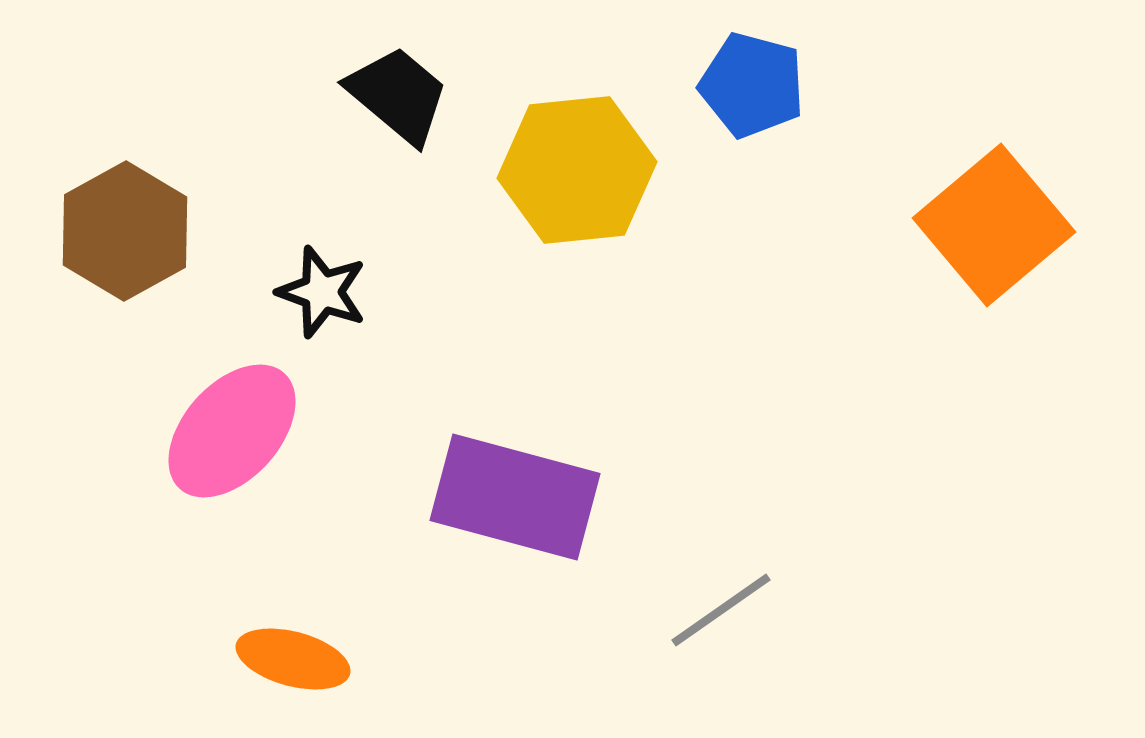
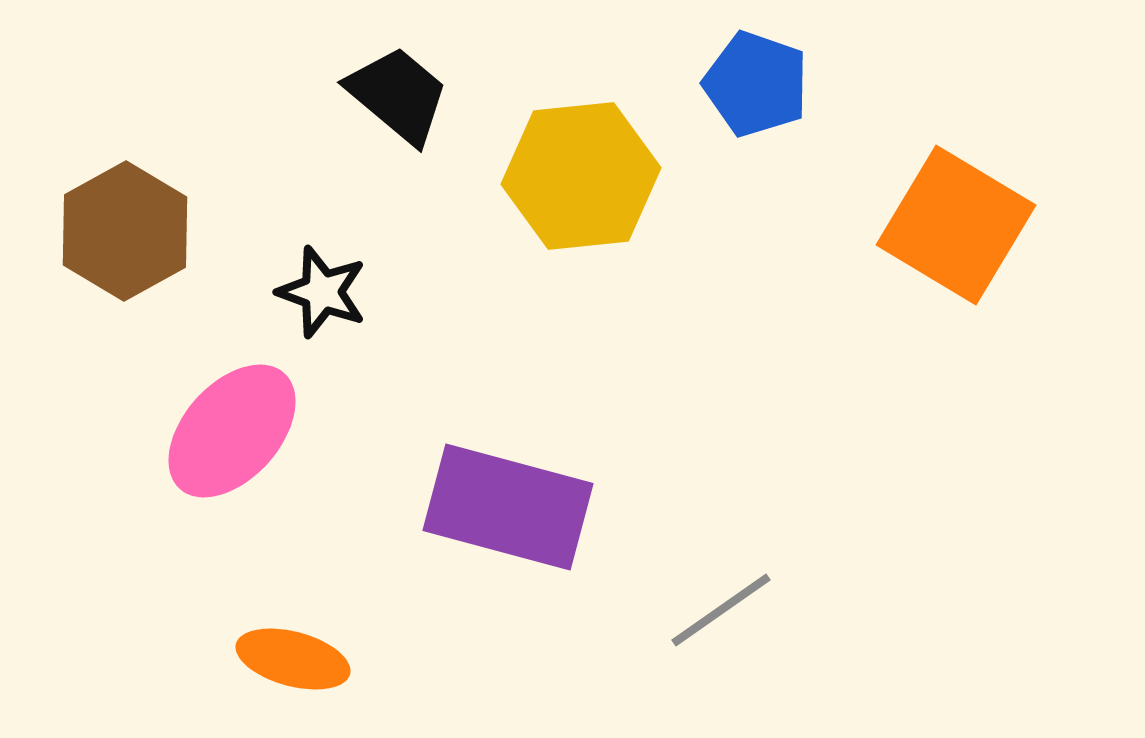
blue pentagon: moved 4 px right, 1 px up; rotated 4 degrees clockwise
yellow hexagon: moved 4 px right, 6 px down
orange square: moved 38 px left; rotated 19 degrees counterclockwise
purple rectangle: moved 7 px left, 10 px down
